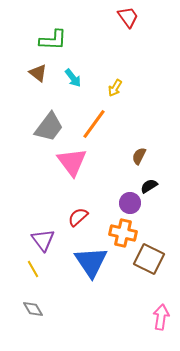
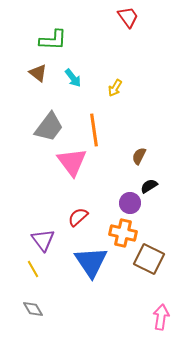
orange line: moved 6 px down; rotated 44 degrees counterclockwise
